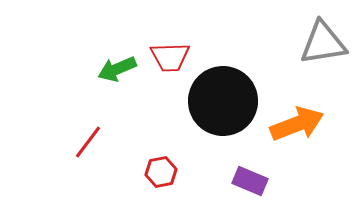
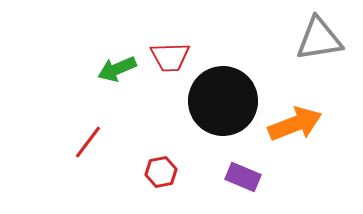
gray triangle: moved 4 px left, 4 px up
orange arrow: moved 2 px left
purple rectangle: moved 7 px left, 4 px up
